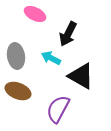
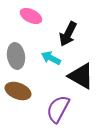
pink ellipse: moved 4 px left, 2 px down
